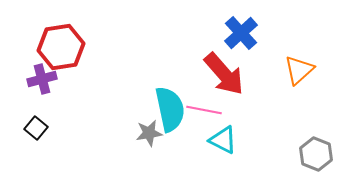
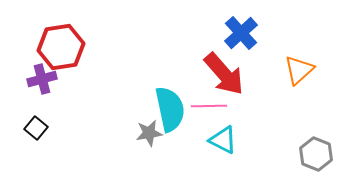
pink line: moved 5 px right, 4 px up; rotated 12 degrees counterclockwise
